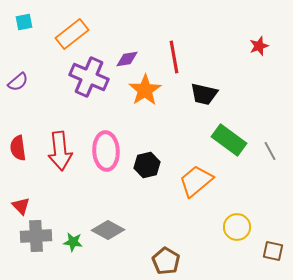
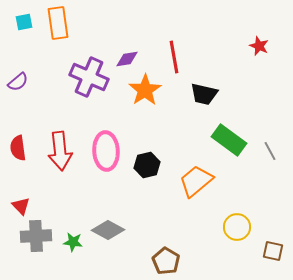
orange rectangle: moved 14 px left, 11 px up; rotated 60 degrees counterclockwise
red star: rotated 30 degrees counterclockwise
